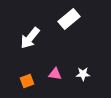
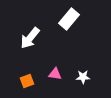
white rectangle: rotated 10 degrees counterclockwise
white star: moved 3 px down
